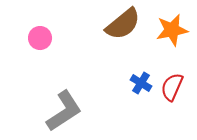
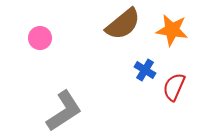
orange star: rotated 20 degrees clockwise
blue cross: moved 4 px right, 13 px up
red semicircle: moved 2 px right
